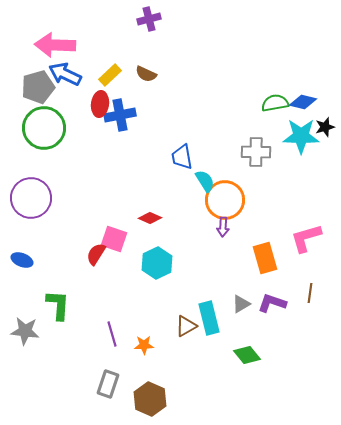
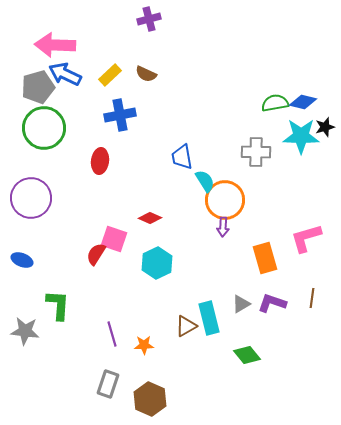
red ellipse: moved 57 px down
brown line: moved 2 px right, 5 px down
